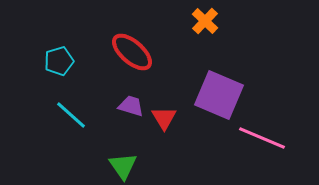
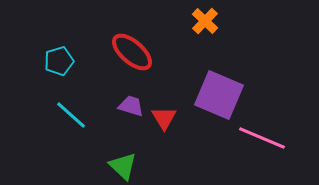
green triangle: rotated 12 degrees counterclockwise
